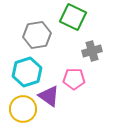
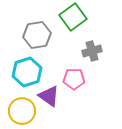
green square: rotated 28 degrees clockwise
yellow circle: moved 1 px left, 2 px down
